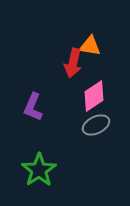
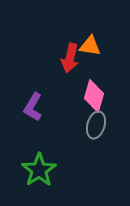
red arrow: moved 3 px left, 5 px up
pink diamond: rotated 40 degrees counterclockwise
purple L-shape: rotated 8 degrees clockwise
gray ellipse: rotated 48 degrees counterclockwise
